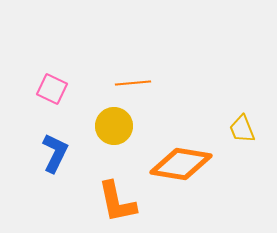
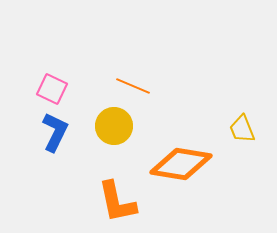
orange line: moved 3 px down; rotated 28 degrees clockwise
blue L-shape: moved 21 px up
